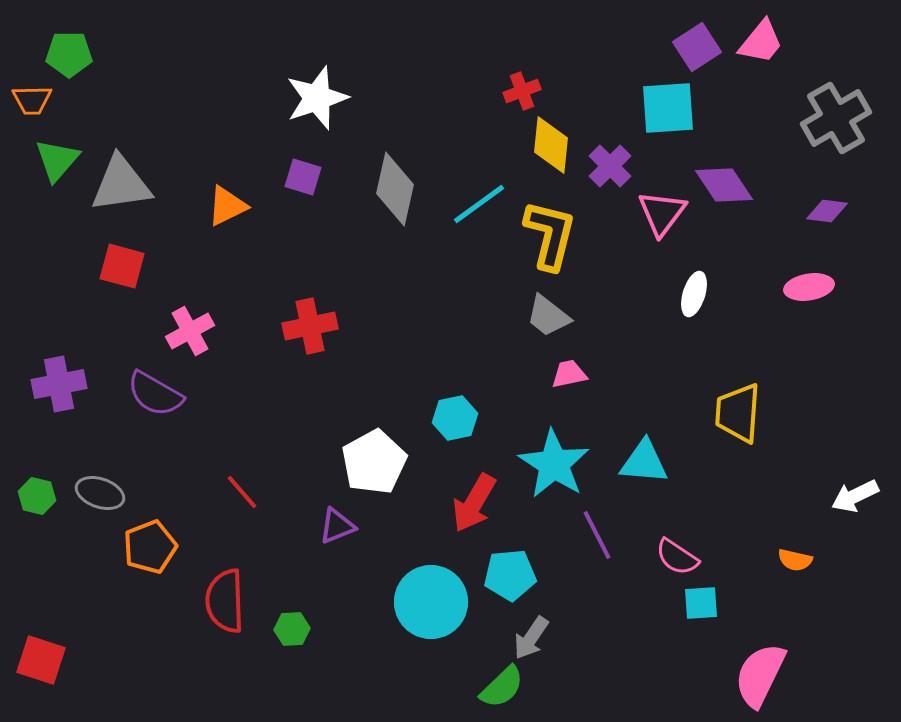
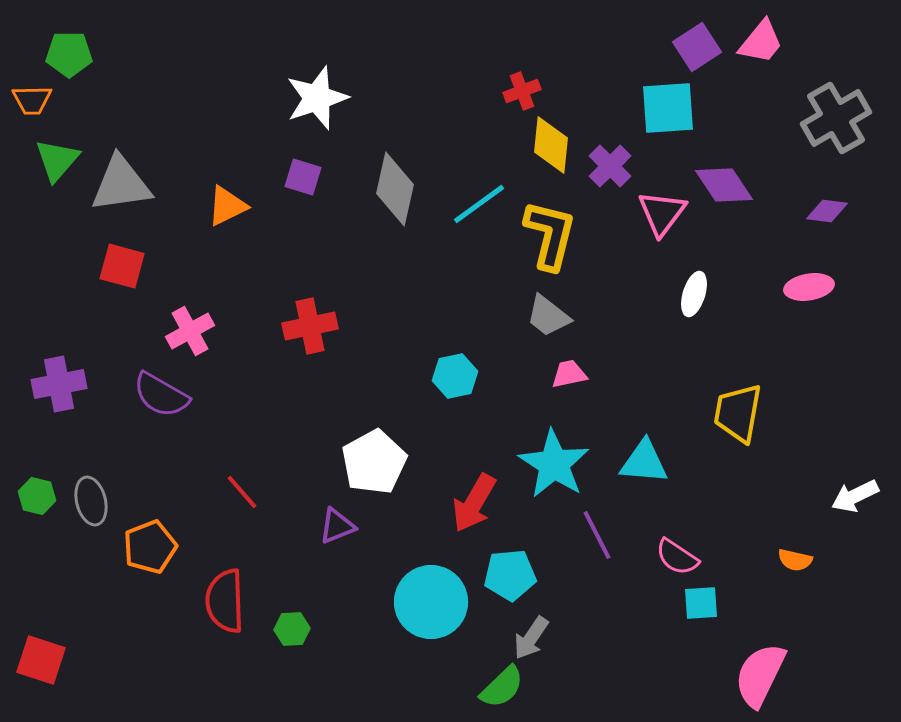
purple semicircle at (155, 394): moved 6 px right, 1 px down
yellow trapezoid at (738, 413): rotated 6 degrees clockwise
cyan hexagon at (455, 418): moved 42 px up
gray ellipse at (100, 493): moved 9 px left, 8 px down; rotated 57 degrees clockwise
